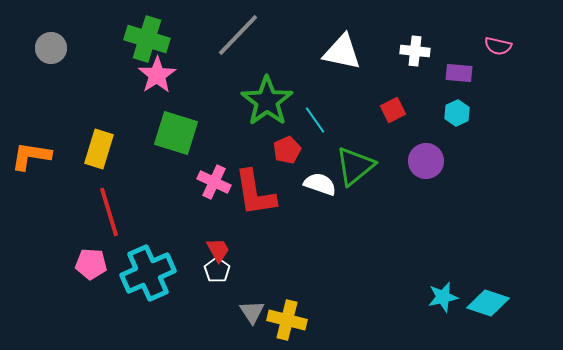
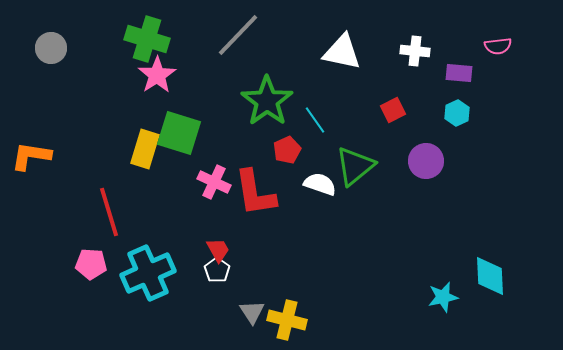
pink semicircle: rotated 20 degrees counterclockwise
green square: moved 3 px right
yellow rectangle: moved 46 px right
cyan diamond: moved 2 px right, 27 px up; rotated 69 degrees clockwise
